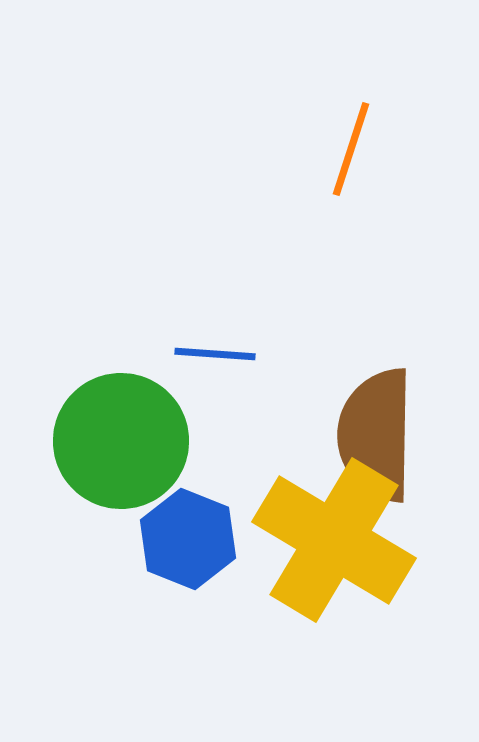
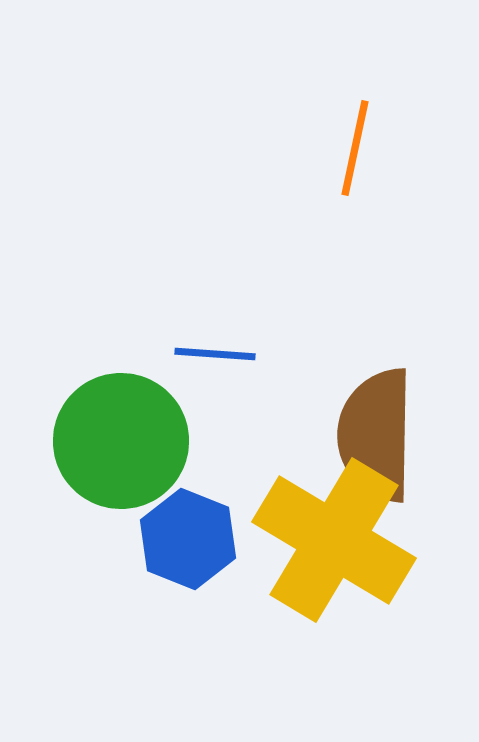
orange line: moved 4 px right, 1 px up; rotated 6 degrees counterclockwise
